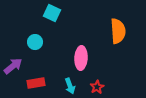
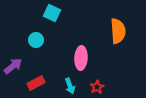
cyan circle: moved 1 px right, 2 px up
red rectangle: rotated 18 degrees counterclockwise
